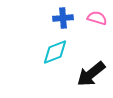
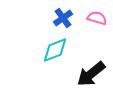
blue cross: rotated 30 degrees counterclockwise
cyan diamond: moved 2 px up
